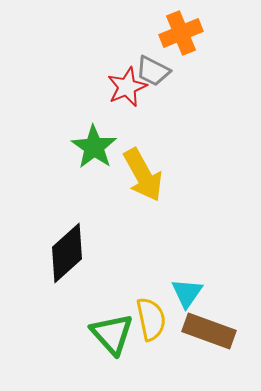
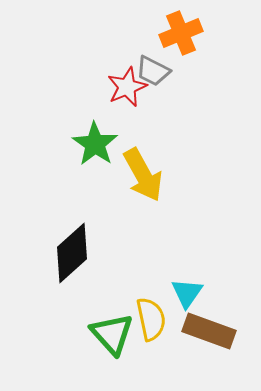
green star: moved 1 px right, 3 px up
black diamond: moved 5 px right
